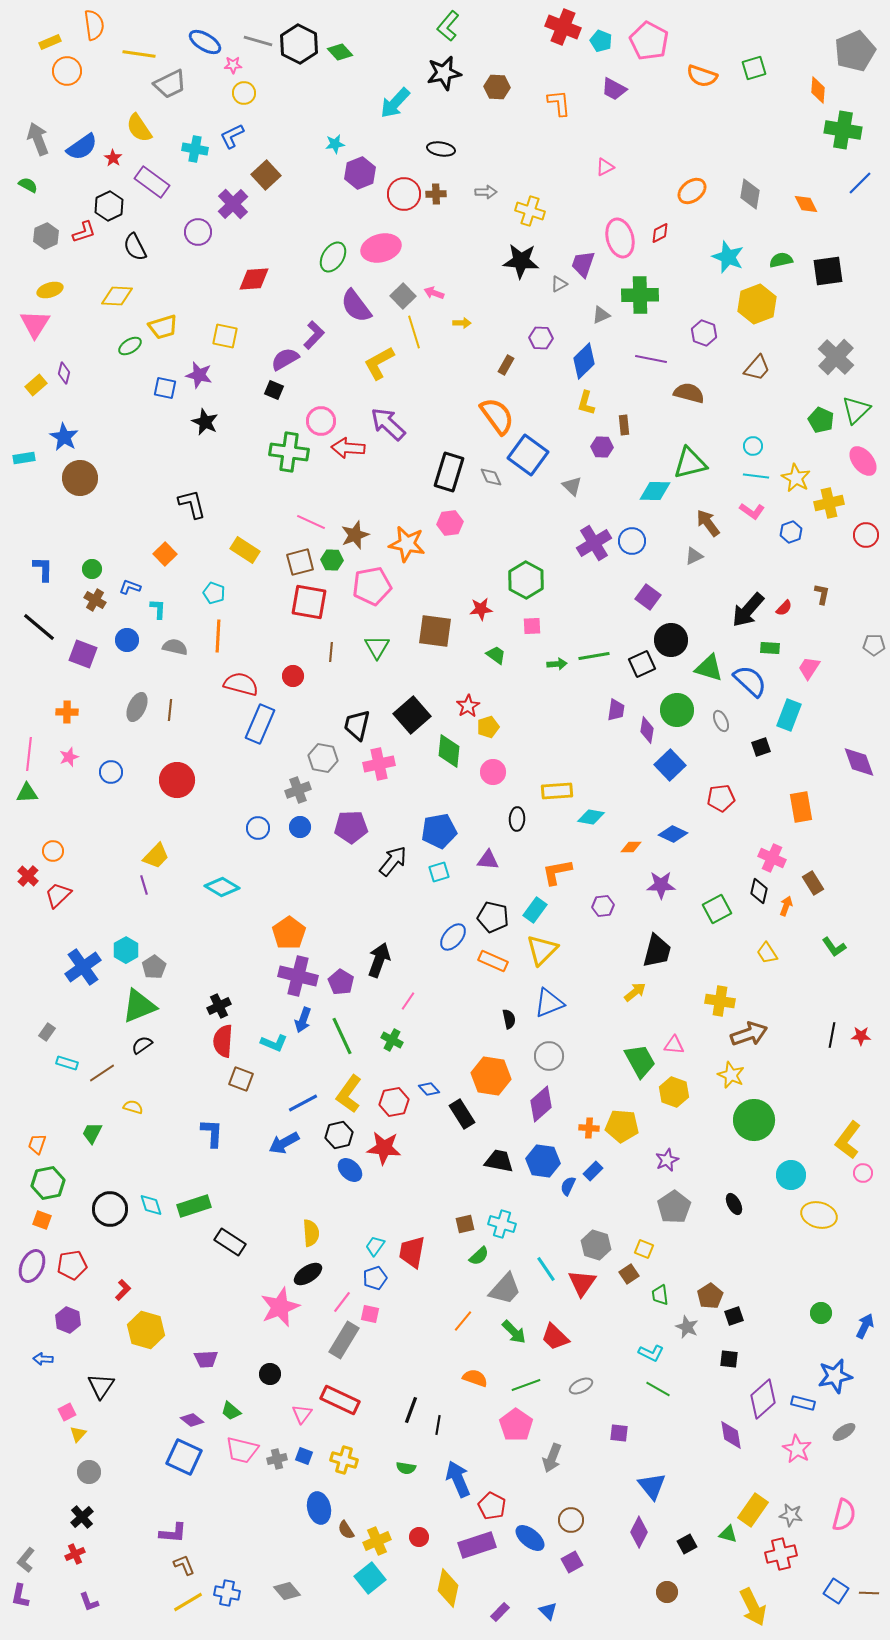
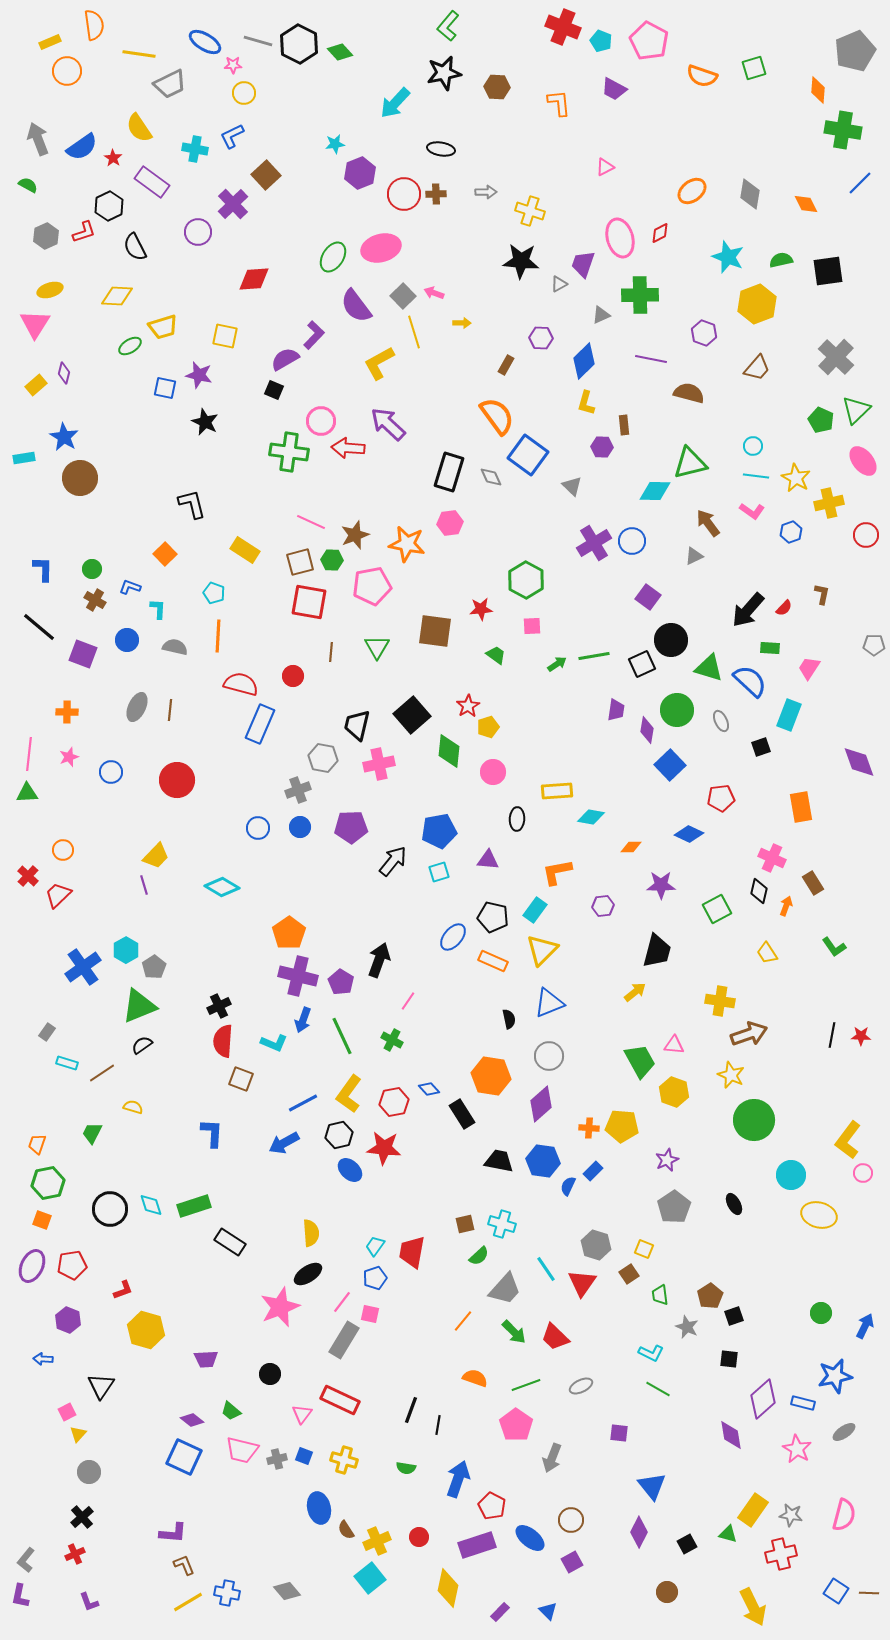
green arrow at (557, 664): rotated 30 degrees counterclockwise
blue diamond at (673, 834): moved 16 px right
orange circle at (53, 851): moved 10 px right, 1 px up
red L-shape at (123, 1290): rotated 25 degrees clockwise
blue arrow at (458, 1479): rotated 42 degrees clockwise
